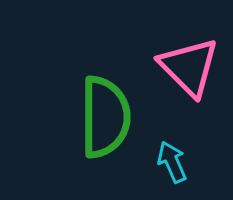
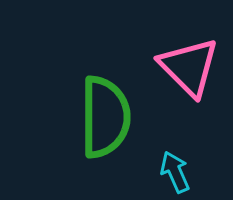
cyan arrow: moved 3 px right, 10 px down
